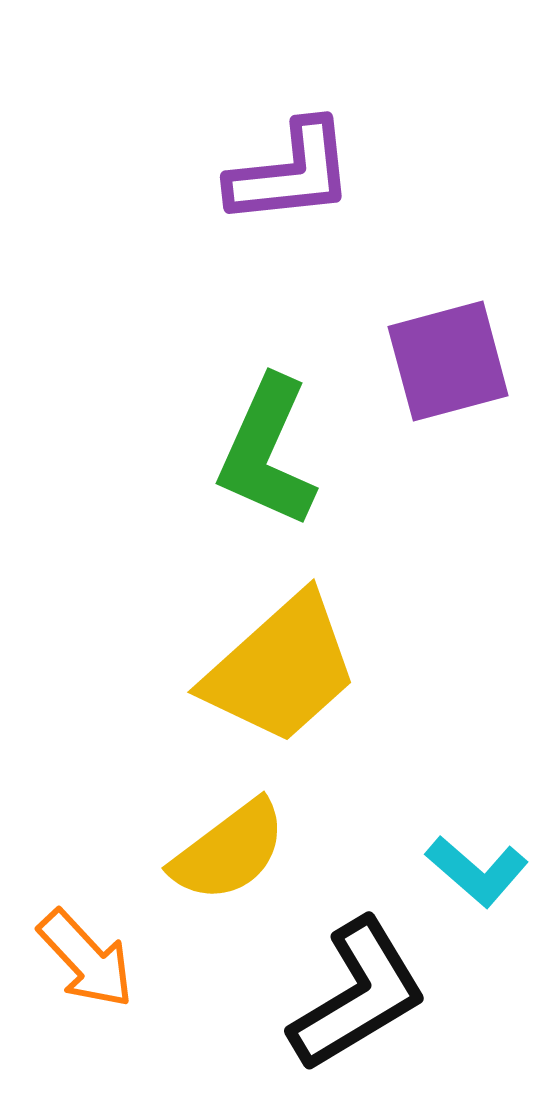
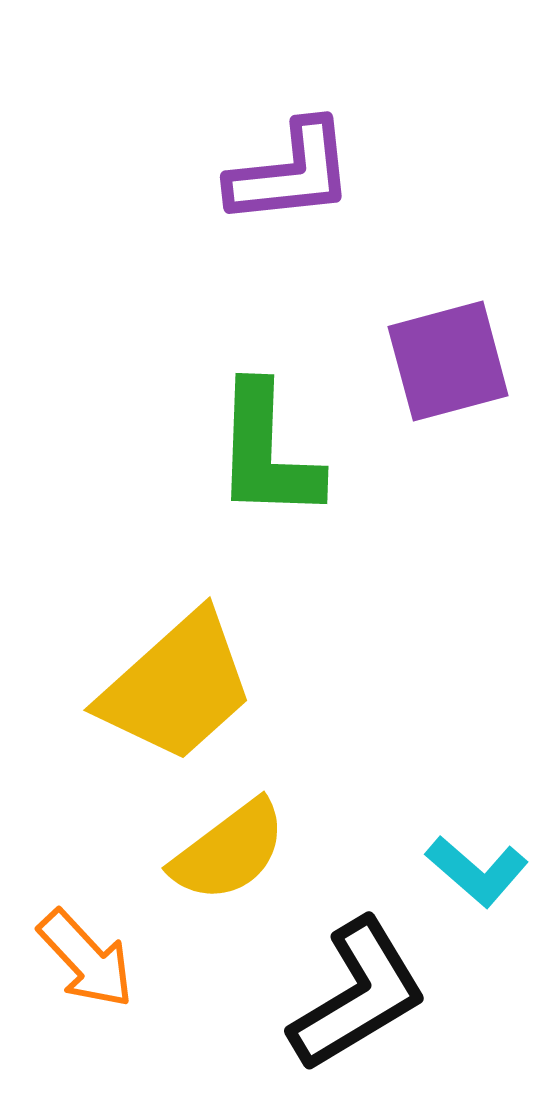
green L-shape: rotated 22 degrees counterclockwise
yellow trapezoid: moved 104 px left, 18 px down
